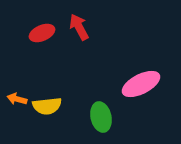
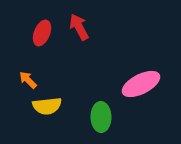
red ellipse: rotated 45 degrees counterclockwise
orange arrow: moved 11 px right, 19 px up; rotated 30 degrees clockwise
green ellipse: rotated 12 degrees clockwise
